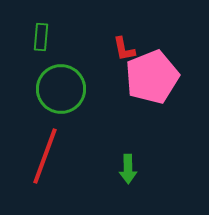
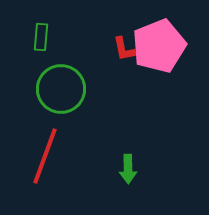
pink pentagon: moved 7 px right, 31 px up
